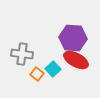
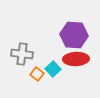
purple hexagon: moved 1 px right, 3 px up
red ellipse: moved 1 px up; rotated 30 degrees counterclockwise
